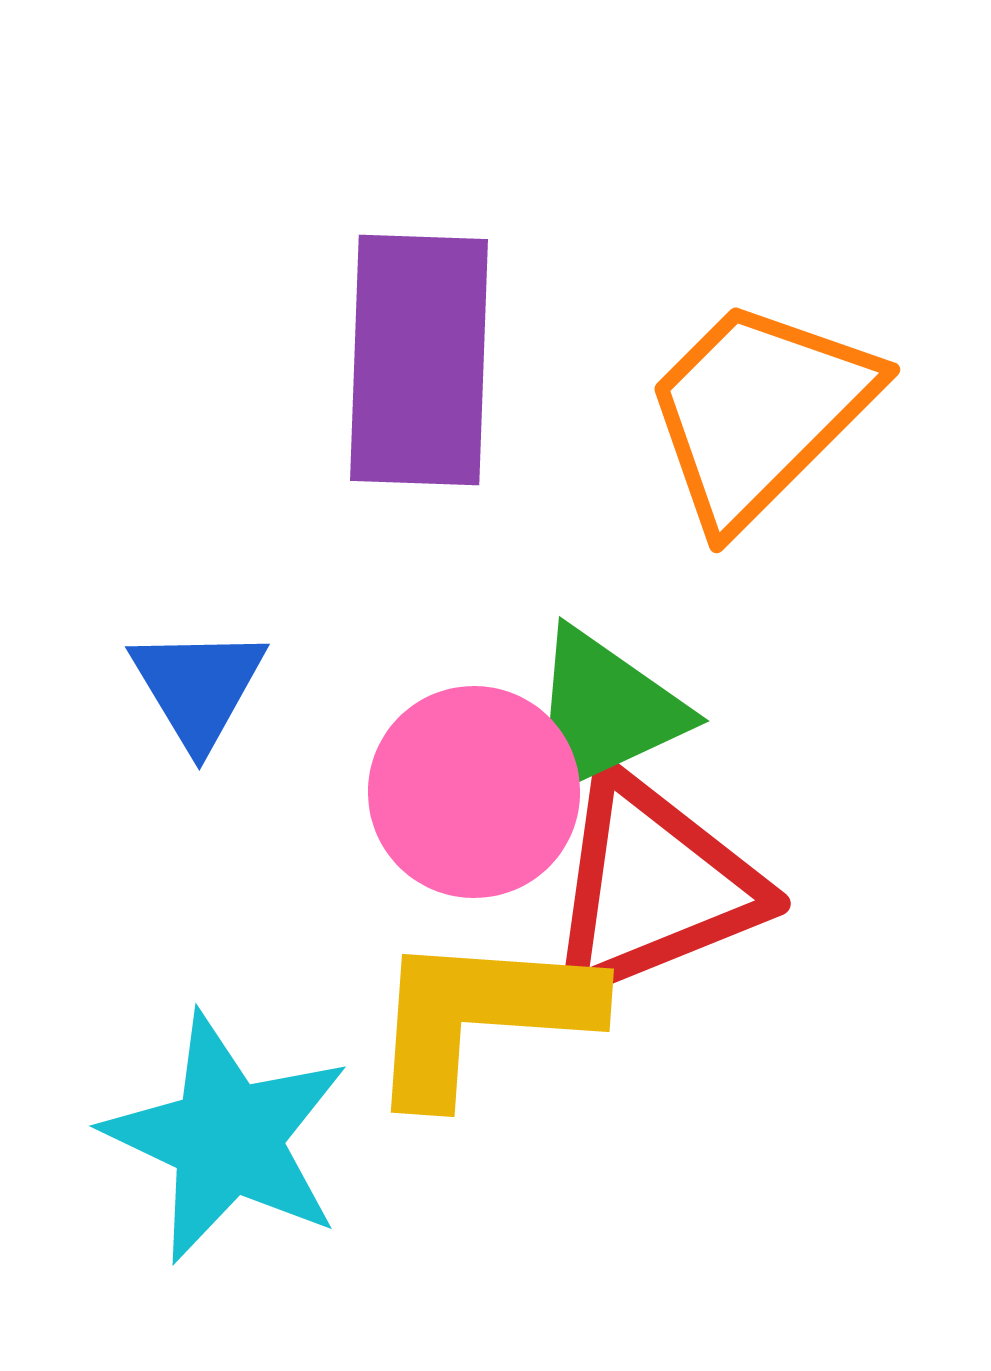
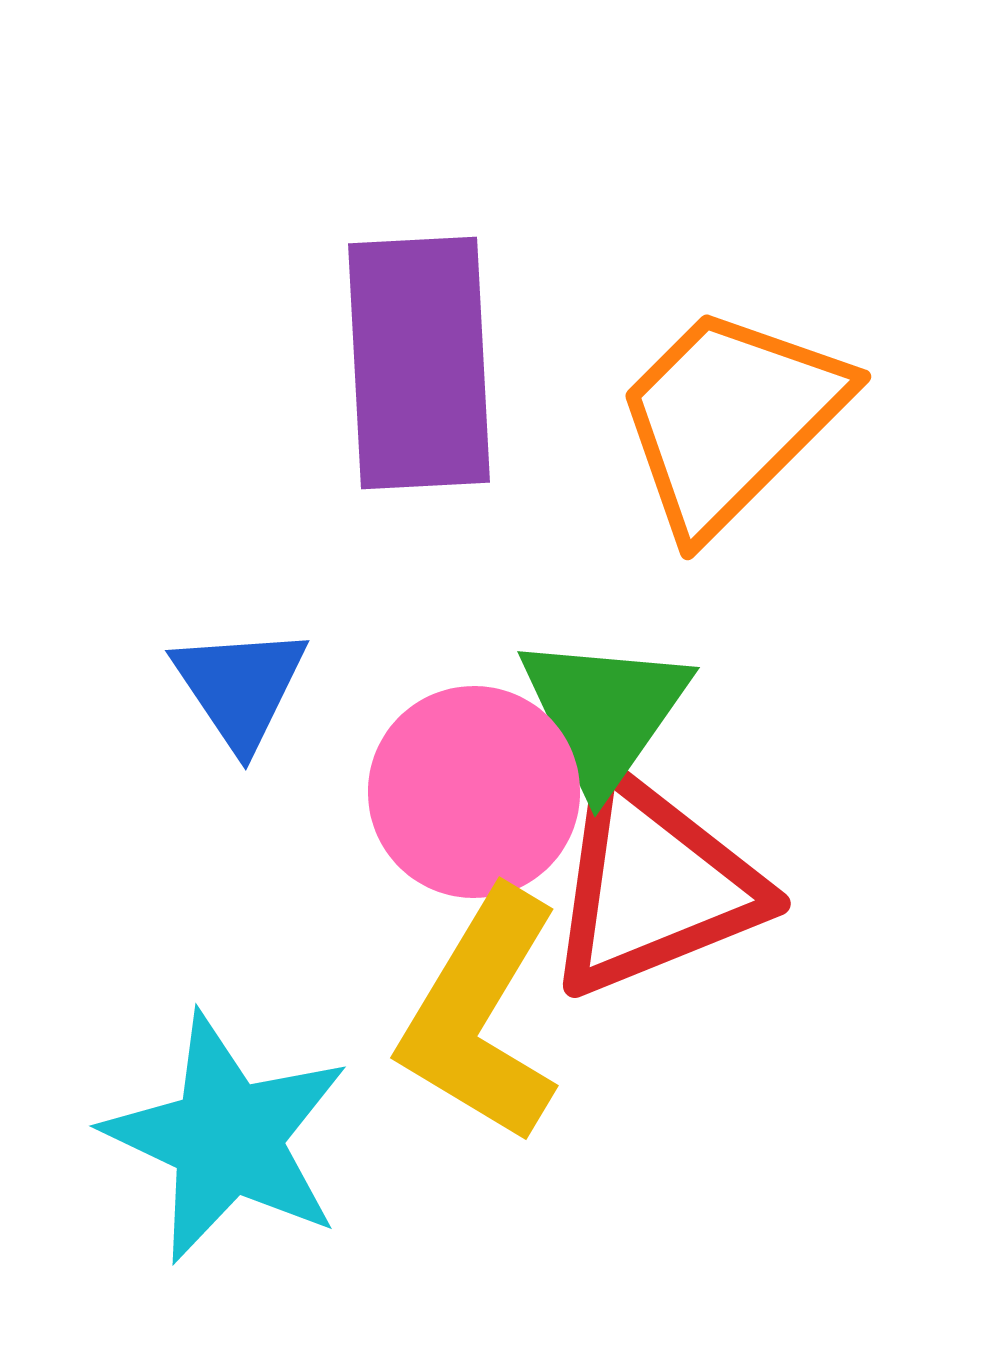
purple rectangle: moved 3 px down; rotated 5 degrees counterclockwise
orange trapezoid: moved 29 px left, 7 px down
blue triangle: moved 42 px right; rotated 3 degrees counterclockwise
green triangle: rotated 30 degrees counterclockwise
yellow L-shape: rotated 63 degrees counterclockwise
